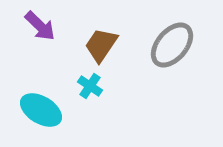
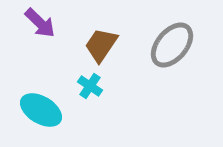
purple arrow: moved 3 px up
